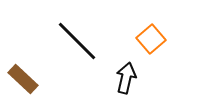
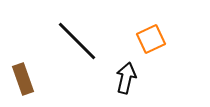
orange square: rotated 16 degrees clockwise
brown rectangle: rotated 28 degrees clockwise
